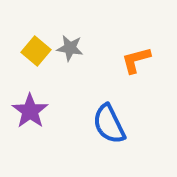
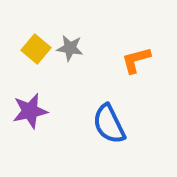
yellow square: moved 2 px up
purple star: rotated 24 degrees clockwise
